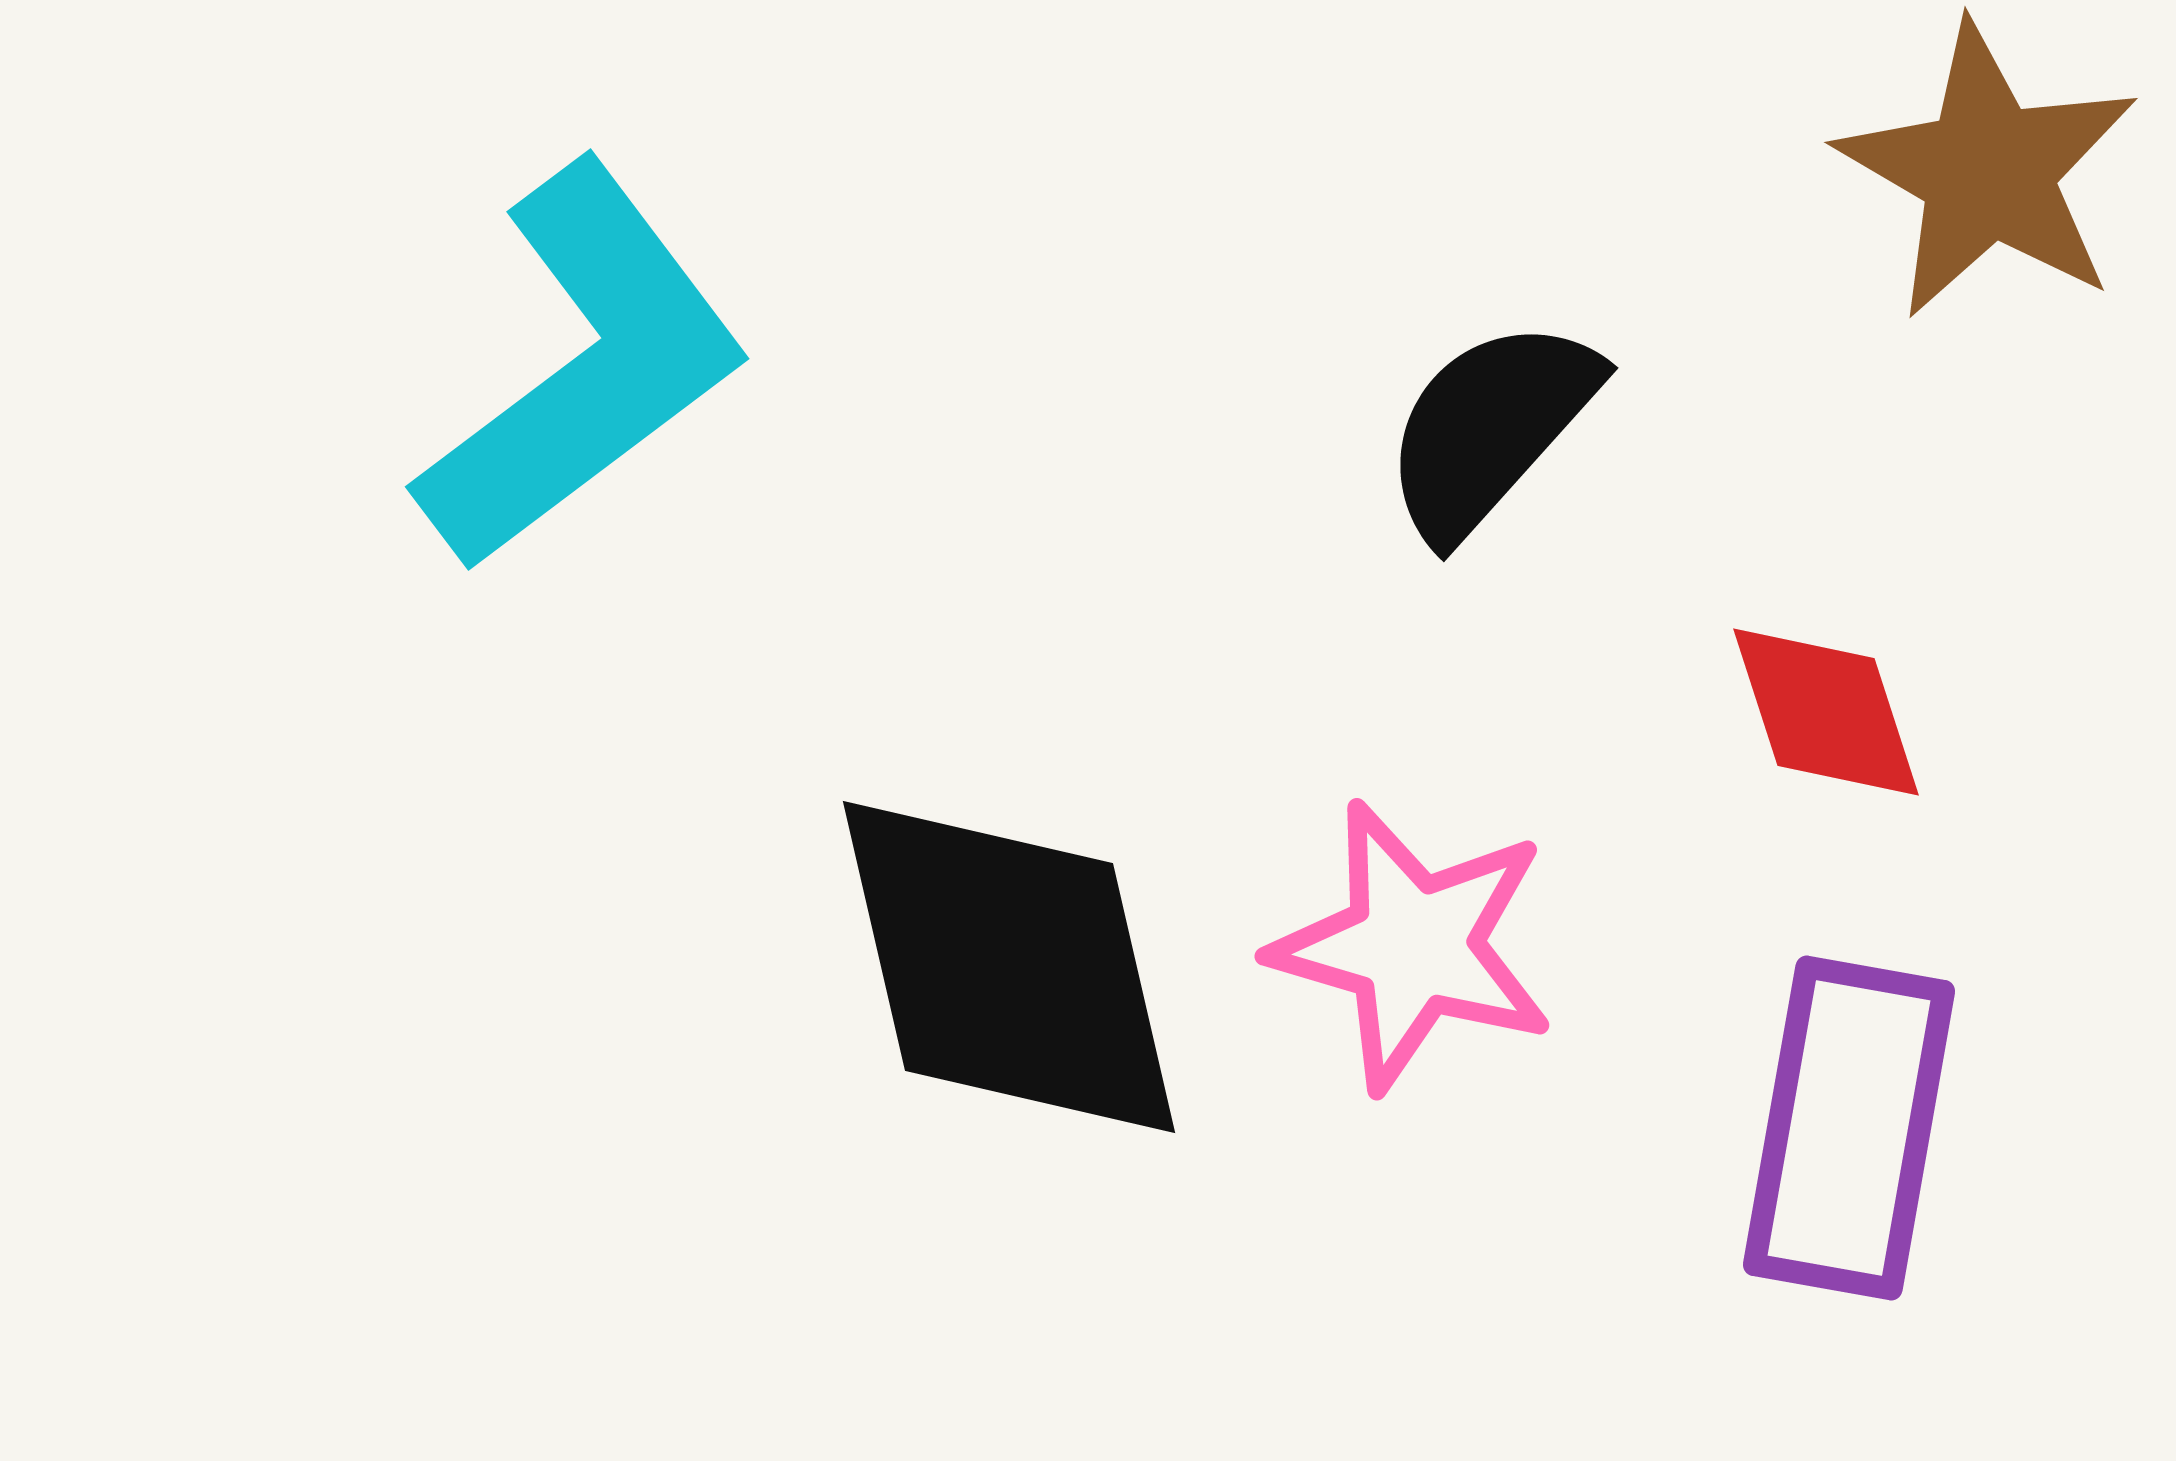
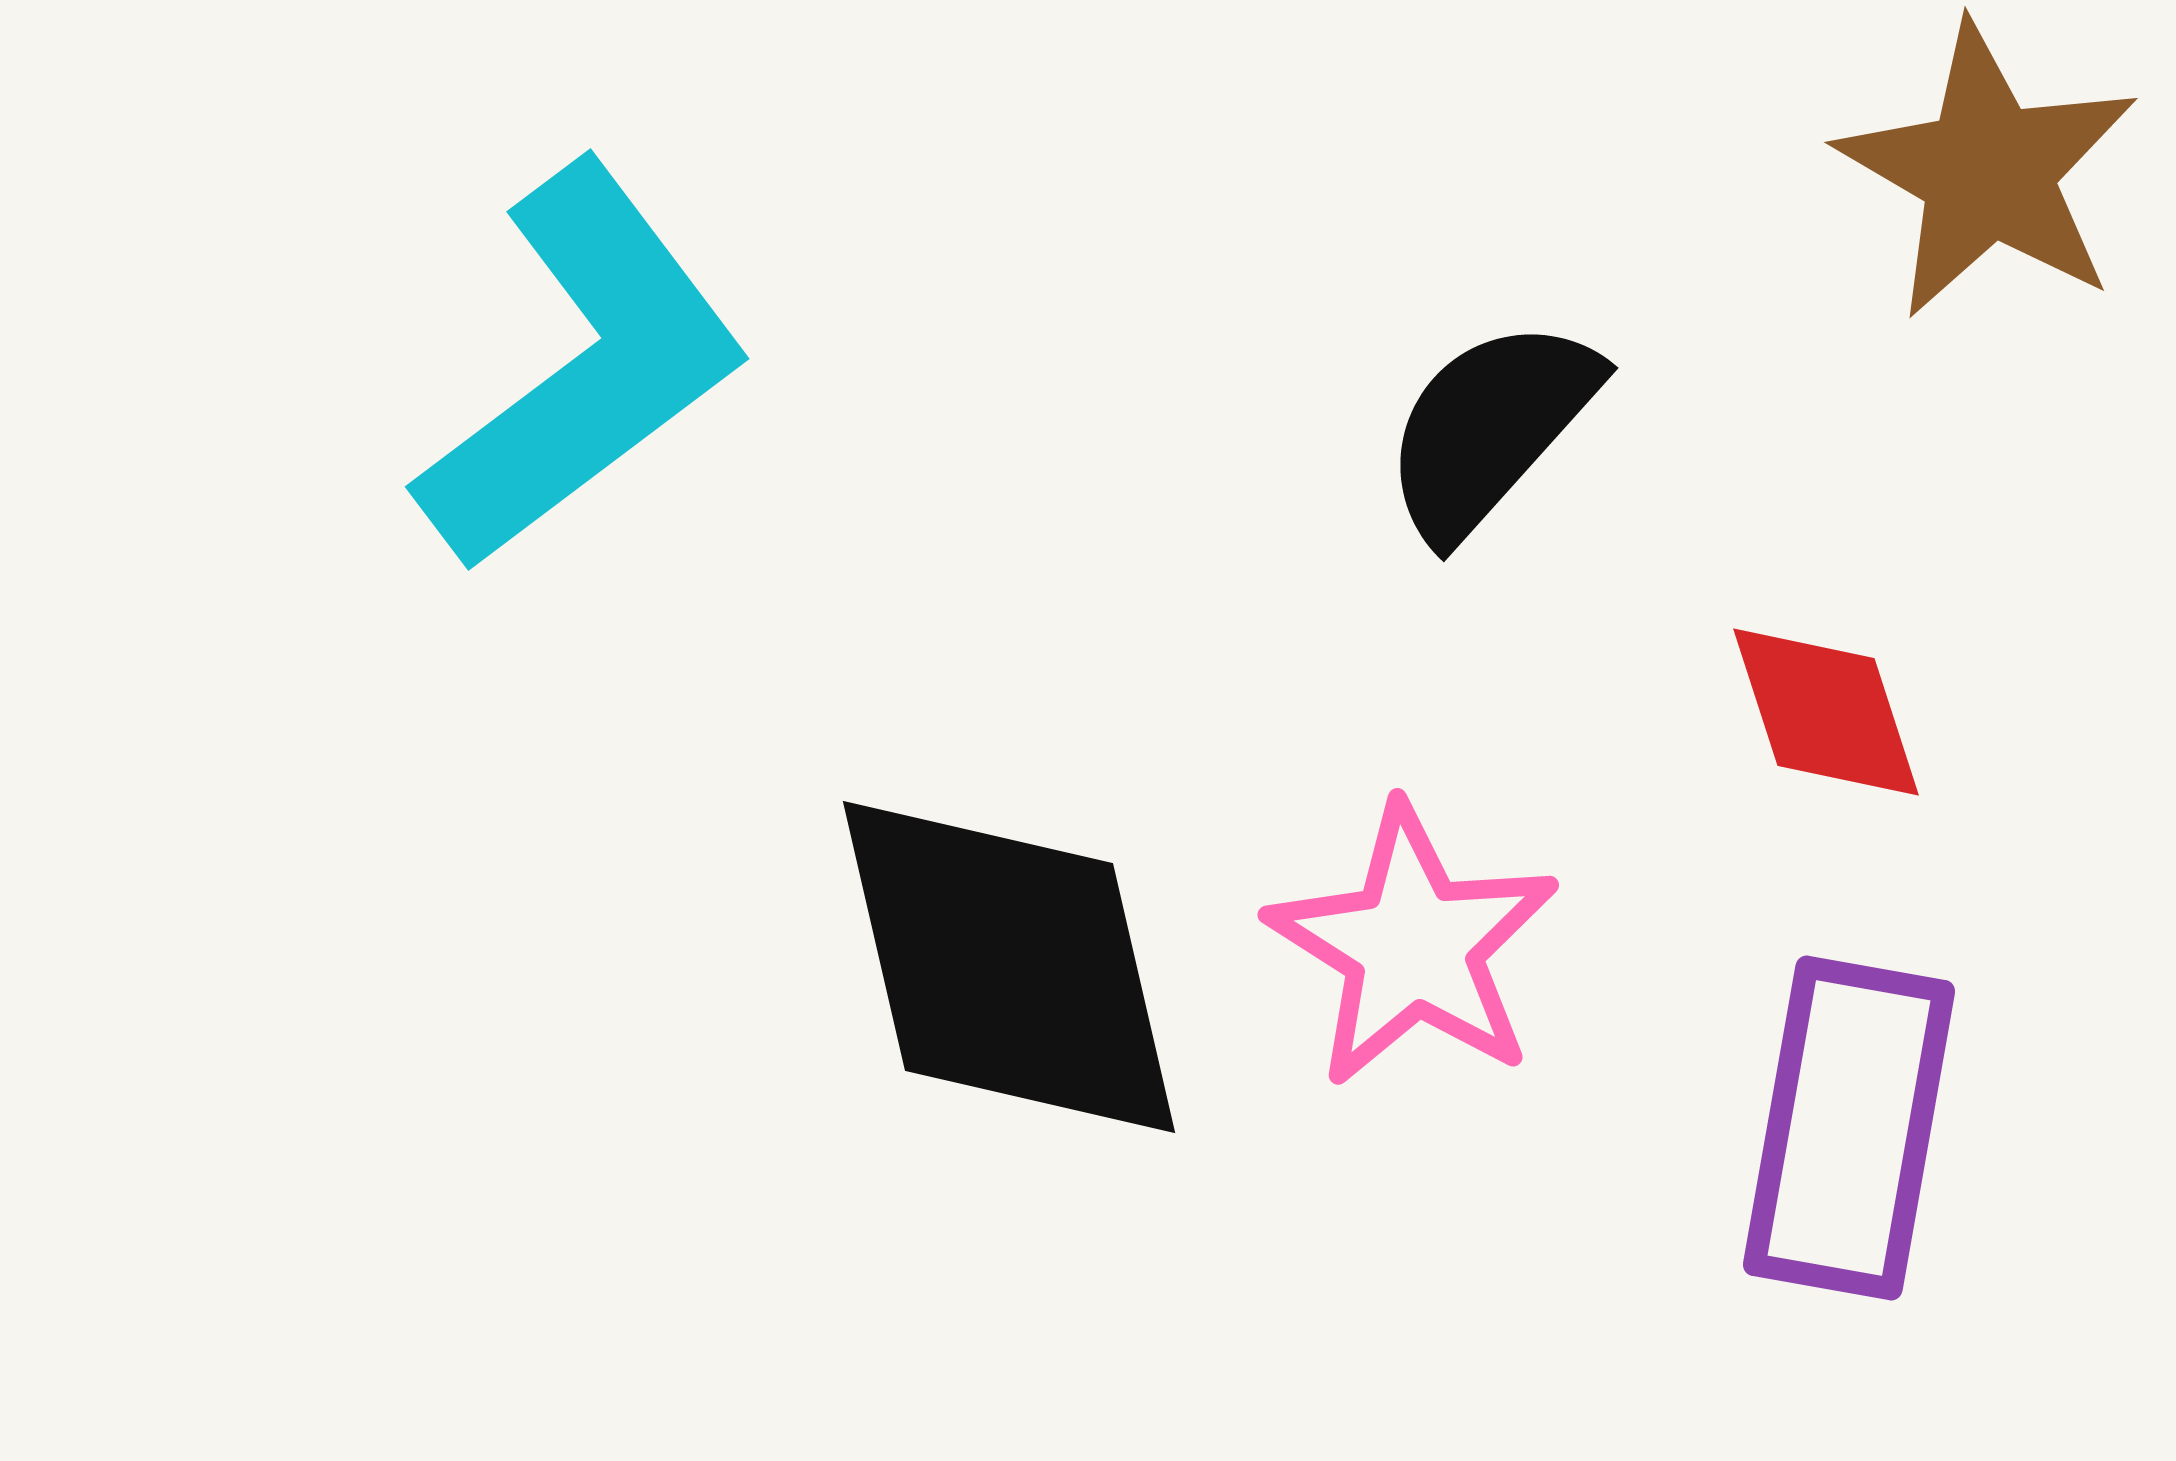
pink star: rotated 16 degrees clockwise
